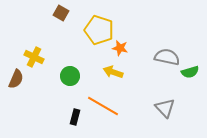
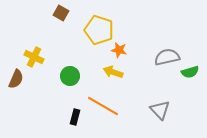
orange star: moved 1 px left, 2 px down
gray semicircle: rotated 25 degrees counterclockwise
gray triangle: moved 5 px left, 2 px down
